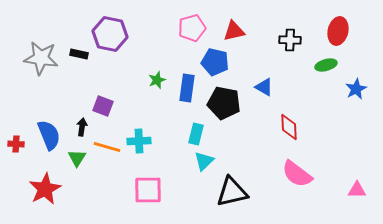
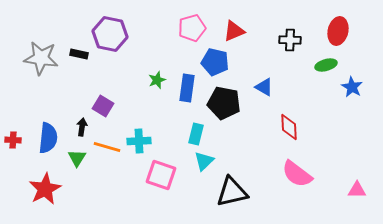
red triangle: rotated 10 degrees counterclockwise
blue star: moved 4 px left, 2 px up; rotated 15 degrees counterclockwise
purple square: rotated 10 degrees clockwise
blue semicircle: moved 1 px left, 3 px down; rotated 28 degrees clockwise
red cross: moved 3 px left, 4 px up
pink square: moved 13 px right, 15 px up; rotated 20 degrees clockwise
